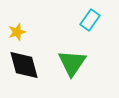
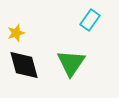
yellow star: moved 1 px left, 1 px down
green triangle: moved 1 px left
